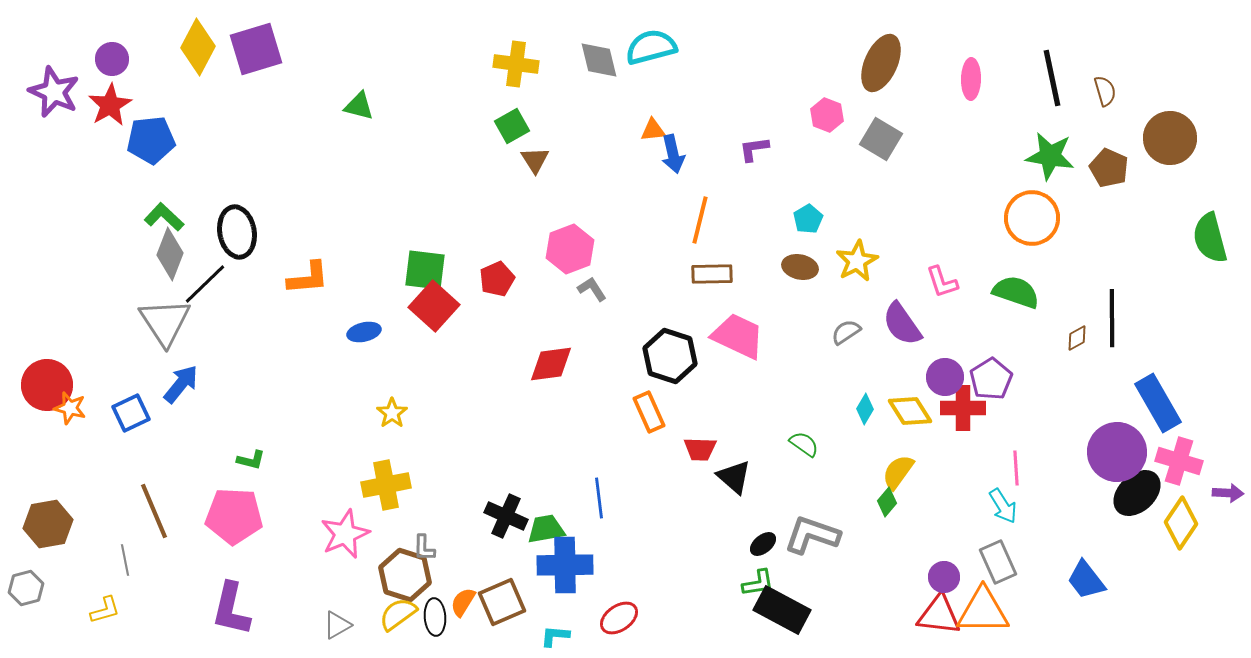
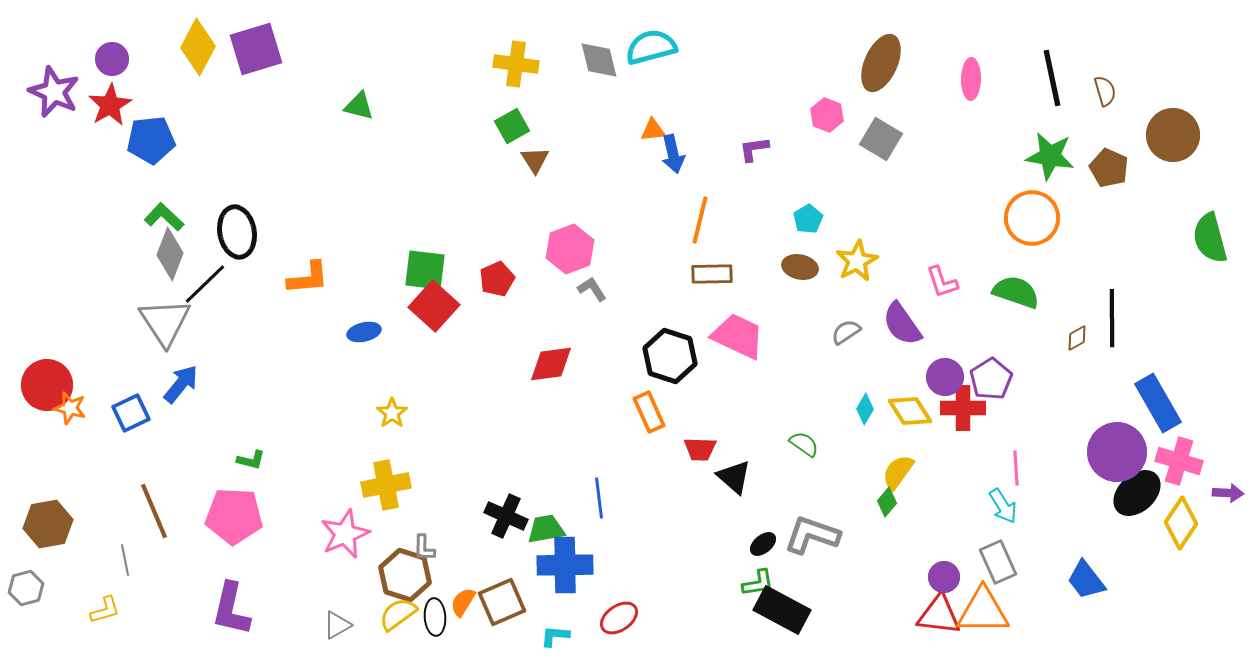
brown circle at (1170, 138): moved 3 px right, 3 px up
